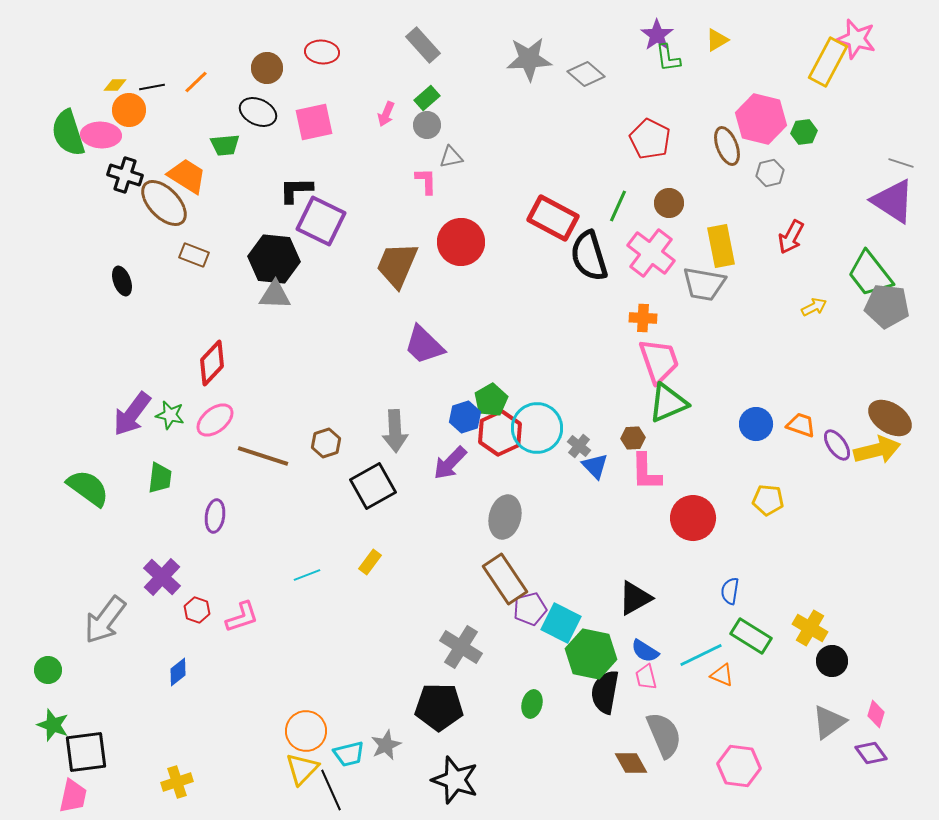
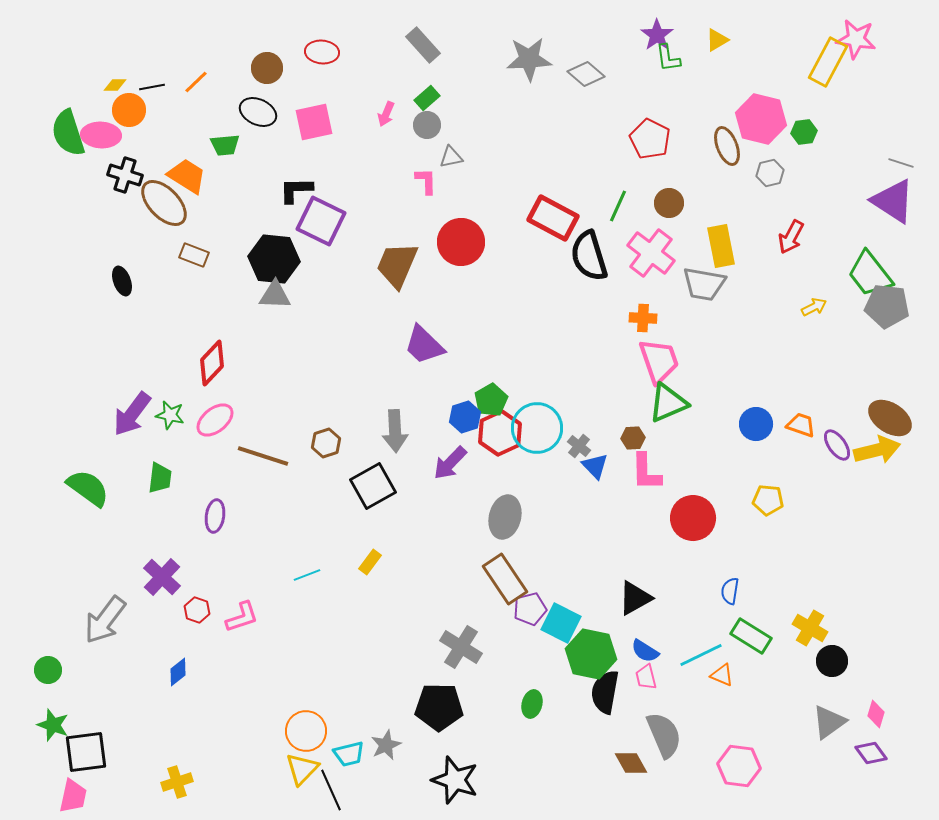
pink star at (856, 39): rotated 6 degrees counterclockwise
